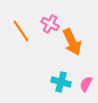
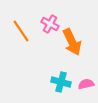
pink semicircle: rotated 49 degrees clockwise
